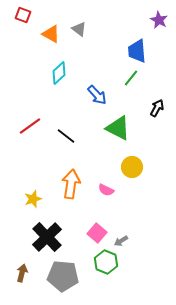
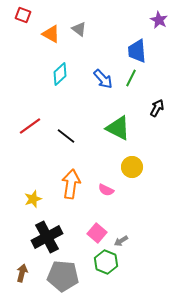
cyan diamond: moved 1 px right, 1 px down
green line: rotated 12 degrees counterclockwise
blue arrow: moved 6 px right, 16 px up
black cross: rotated 16 degrees clockwise
